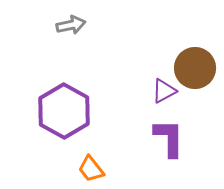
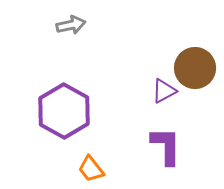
purple L-shape: moved 3 px left, 8 px down
